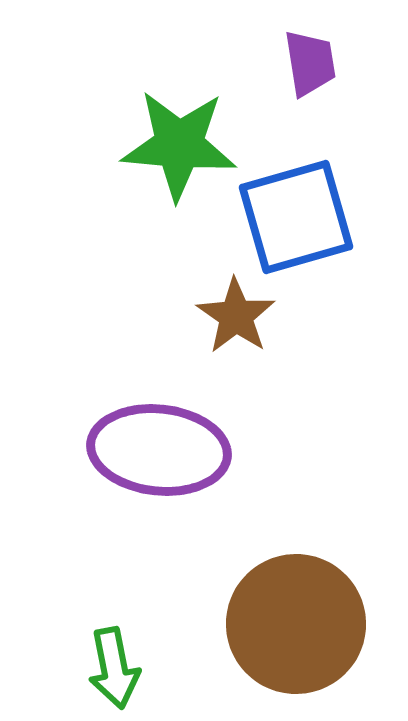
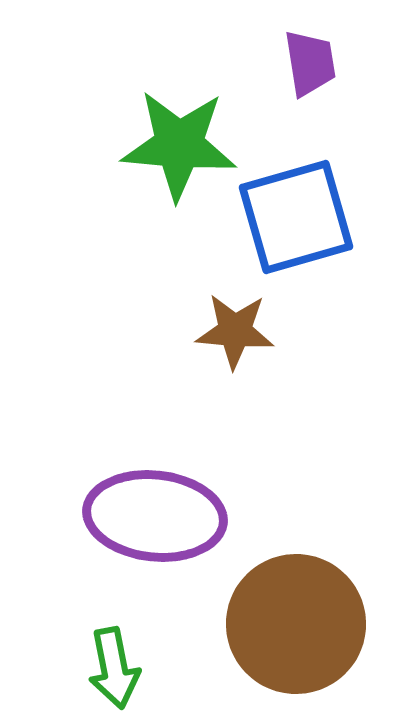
brown star: moved 1 px left, 15 px down; rotated 30 degrees counterclockwise
purple ellipse: moved 4 px left, 66 px down
